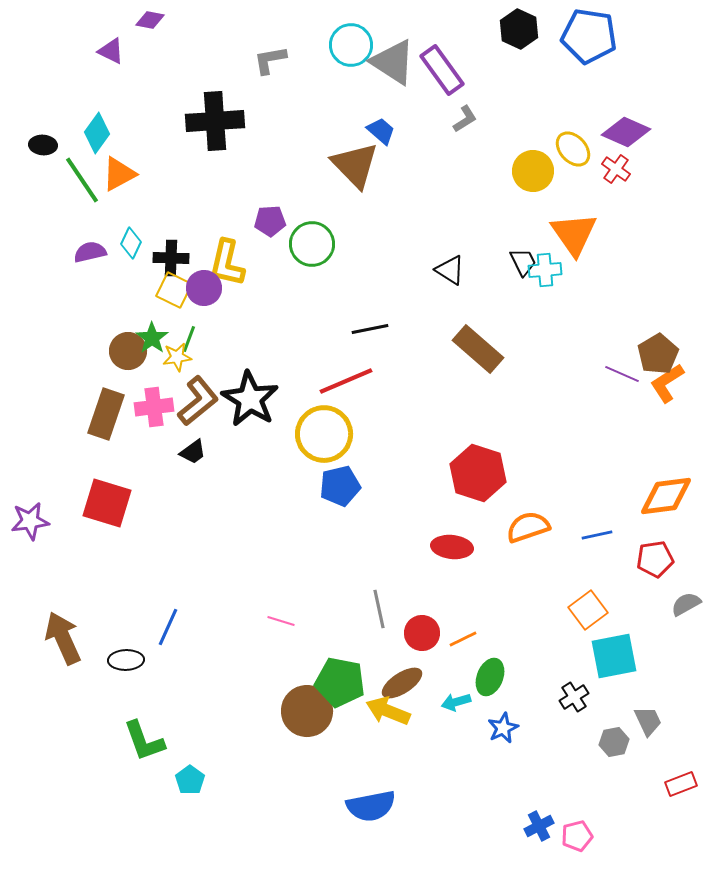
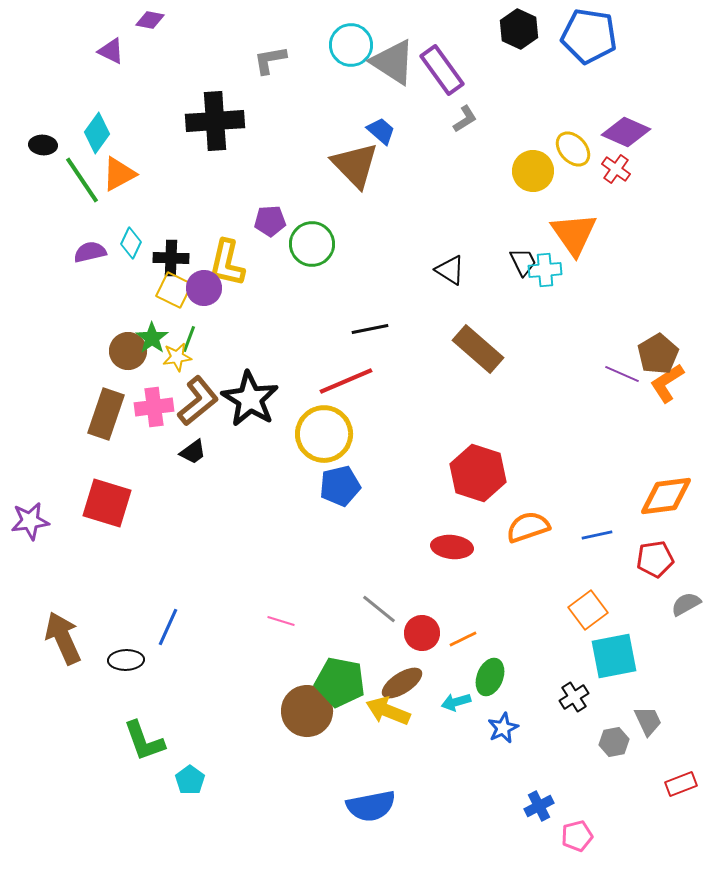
gray line at (379, 609): rotated 39 degrees counterclockwise
blue cross at (539, 826): moved 20 px up
